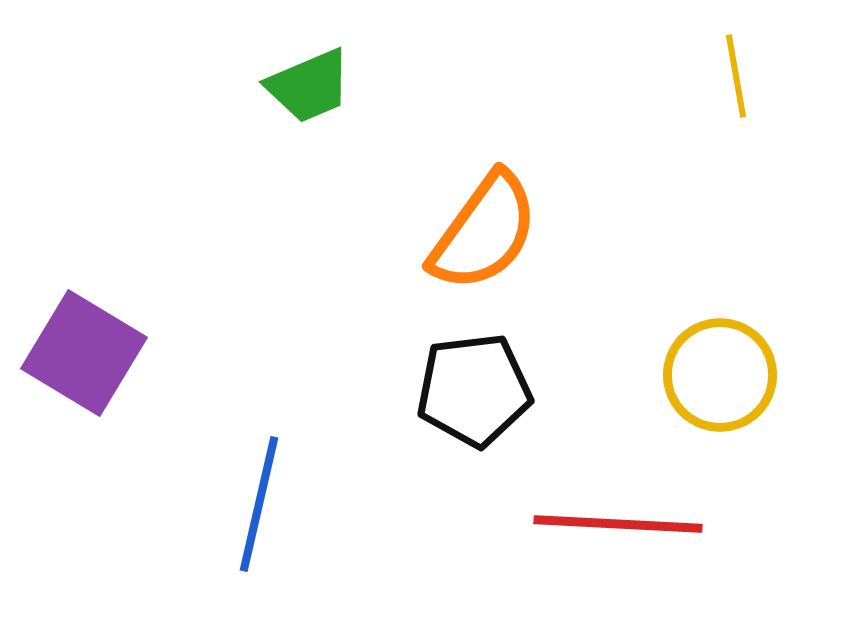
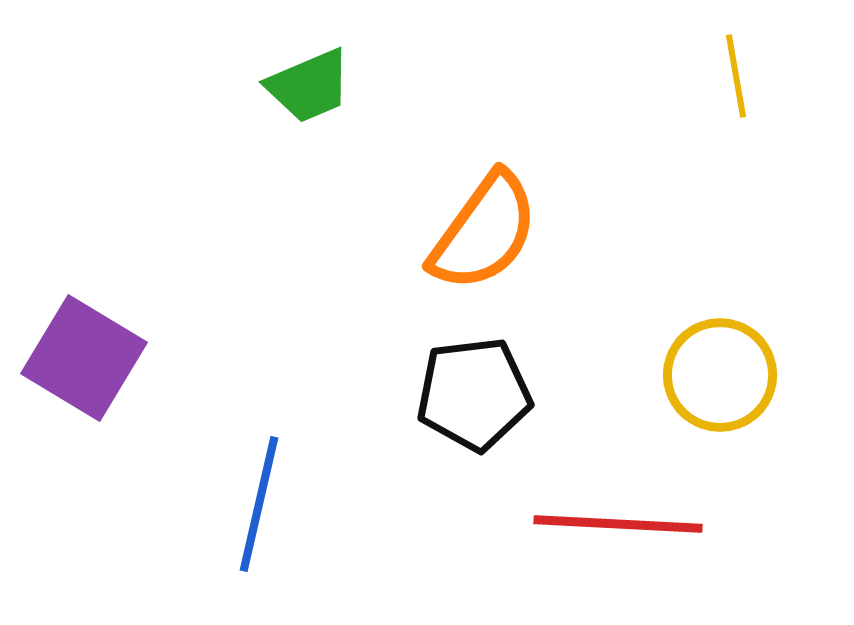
purple square: moved 5 px down
black pentagon: moved 4 px down
